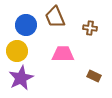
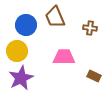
pink trapezoid: moved 1 px right, 3 px down
